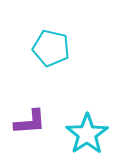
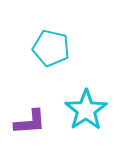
cyan star: moved 1 px left, 24 px up
